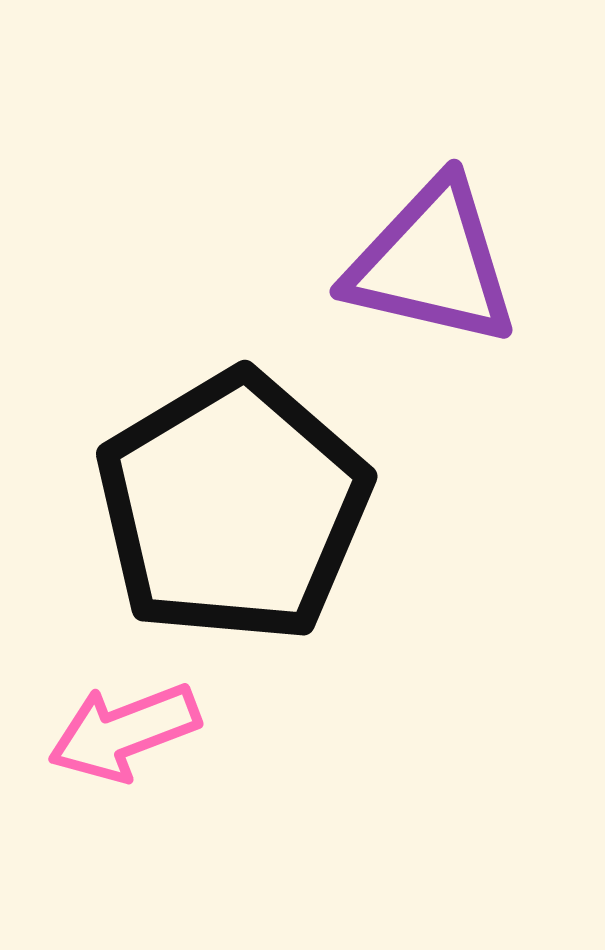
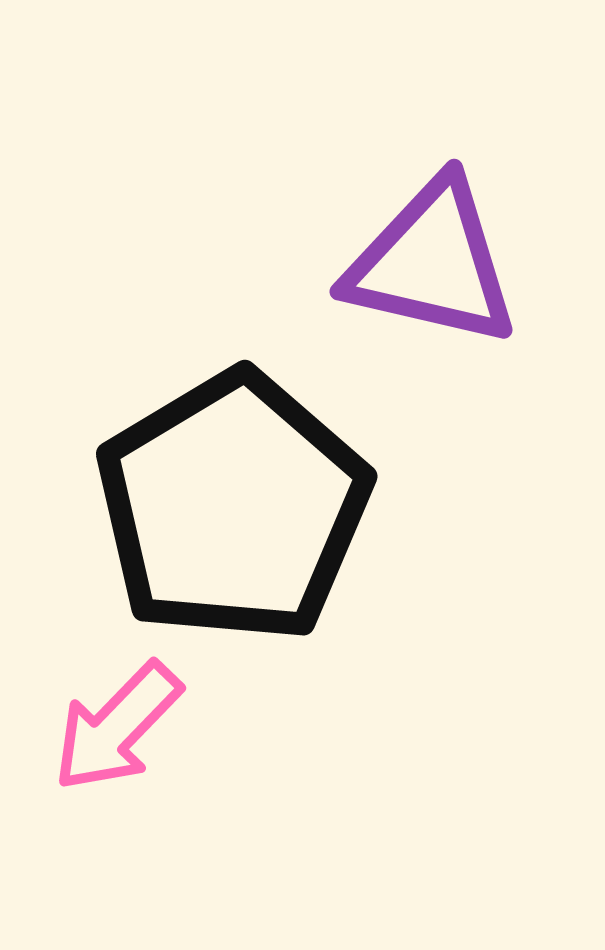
pink arrow: moved 7 px left, 5 px up; rotated 25 degrees counterclockwise
